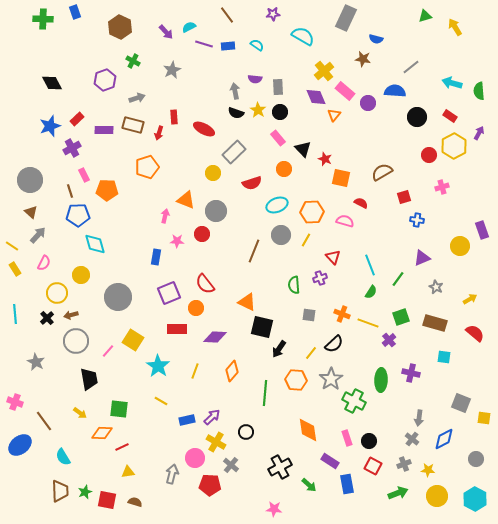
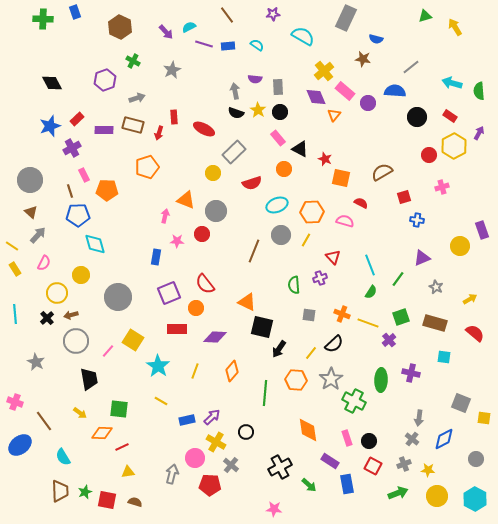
black triangle at (303, 149): moved 3 px left; rotated 18 degrees counterclockwise
